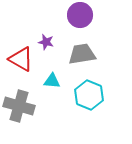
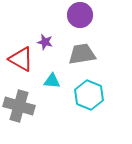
purple star: moved 1 px left
